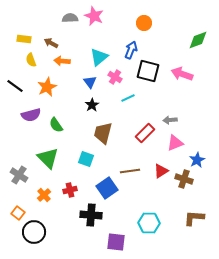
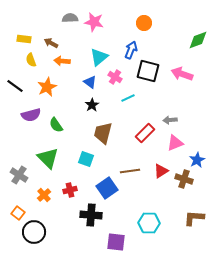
pink star: moved 6 px down; rotated 12 degrees counterclockwise
blue triangle: rotated 16 degrees counterclockwise
